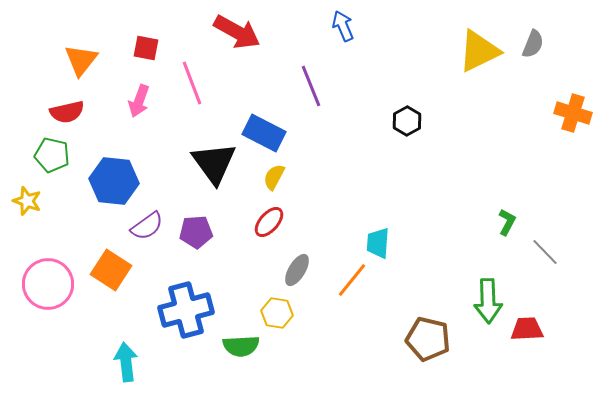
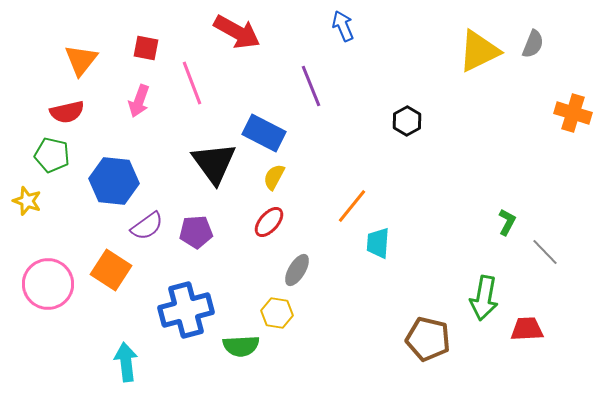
orange line: moved 74 px up
green arrow: moved 4 px left, 3 px up; rotated 12 degrees clockwise
